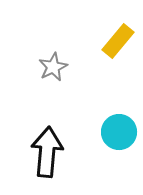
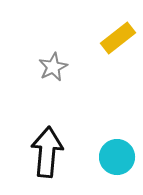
yellow rectangle: moved 3 px up; rotated 12 degrees clockwise
cyan circle: moved 2 px left, 25 px down
